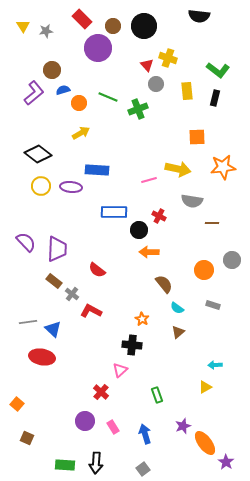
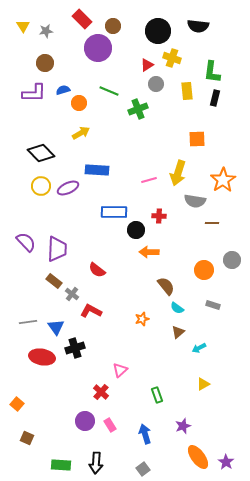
black semicircle at (199, 16): moved 1 px left, 10 px down
black circle at (144, 26): moved 14 px right, 5 px down
yellow cross at (168, 58): moved 4 px right
red triangle at (147, 65): rotated 40 degrees clockwise
brown circle at (52, 70): moved 7 px left, 7 px up
green L-shape at (218, 70): moved 6 px left, 2 px down; rotated 60 degrees clockwise
purple L-shape at (34, 93): rotated 40 degrees clockwise
green line at (108, 97): moved 1 px right, 6 px up
orange square at (197, 137): moved 2 px down
black diamond at (38, 154): moved 3 px right, 1 px up; rotated 8 degrees clockwise
orange star at (223, 167): moved 13 px down; rotated 25 degrees counterclockwise
yellow arrow at (178, 169): moved 4 px down; rotated 95 degrees clockwise
purple ellipse at (71, 187): moved 3 px left, 1 px down; rotated 30 degrees counterclockwise
gray semicircle at (192, 201): moved 3 px right
red cross at (159, 216): rotated 24 degrees counterclockwise
black circle at (139, 230): moved 3 px left
brown semicircle at (164, 284): moved 2 px right, 2 px down
orange star at (142, 319): rotated 24 degrees clockwise
blue triangle at (53, 329): moved 3 px right, 2 px up; rotated 12 degrees clockwise
black cross at (132, 345): moved 57 px left, 3 px down; rotated 24 degrees counterclockwise
cyan arrow at (215, 365): moved 16 px left, 17 px up; rotated 24 degrees counterclockwise
yellow triangle at (205, 387): moved 2 px left, 3 px up
pink rectangle at (113, 427): moved 3 px left, 2 px up
orange ellipse at (205, 443): moved 7 px left, 14 px down
green rectangle at (65, 465): moved 4 px left
